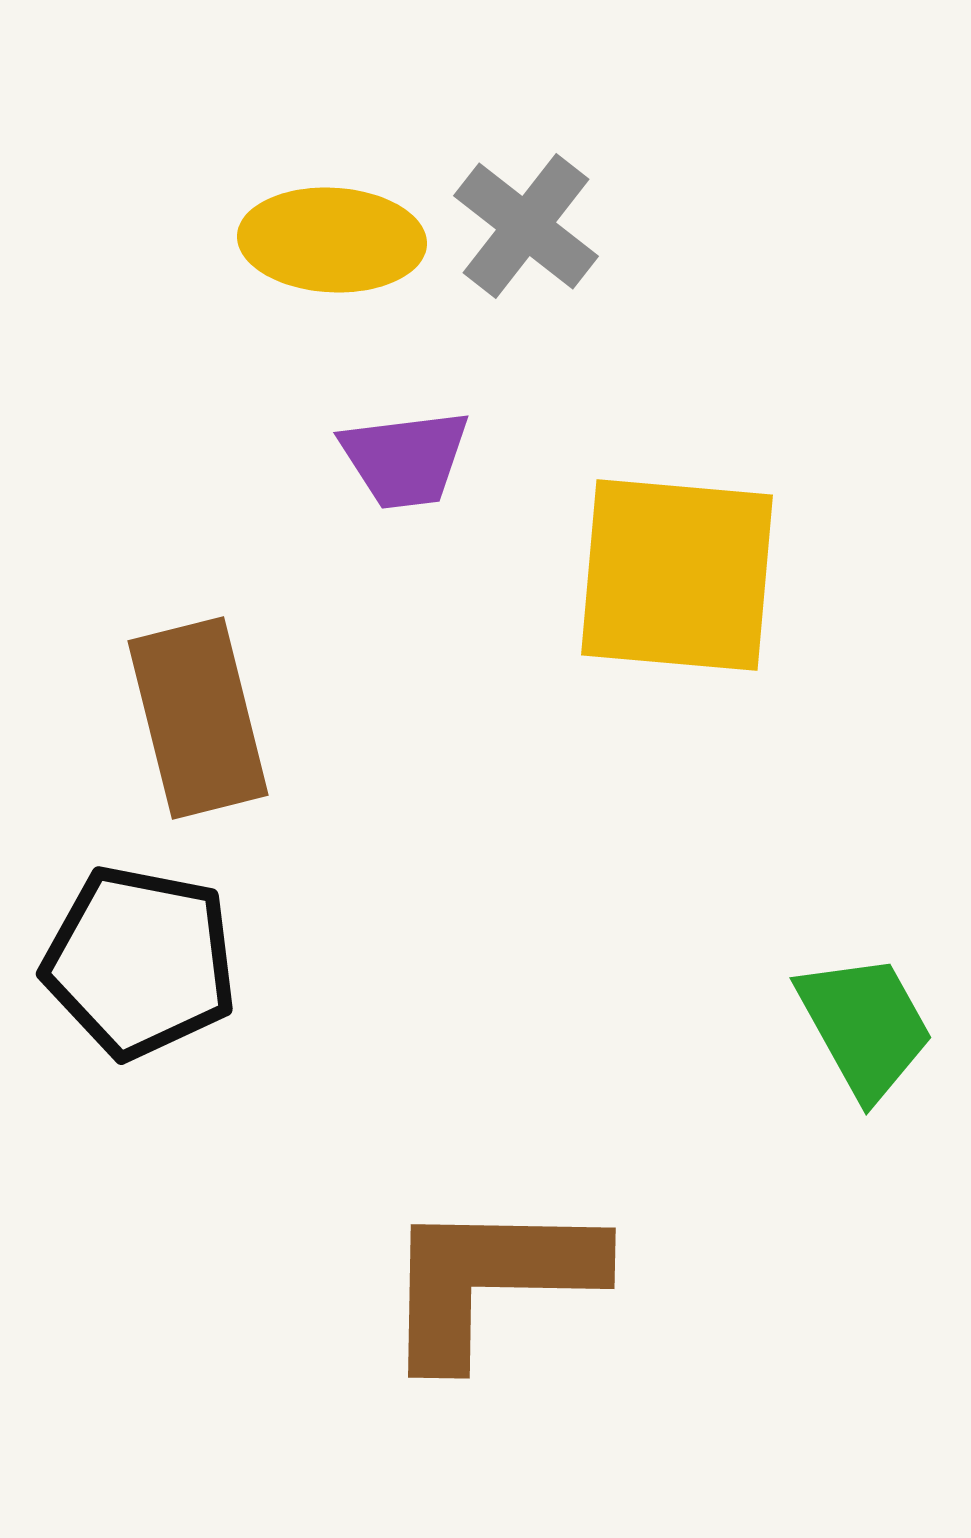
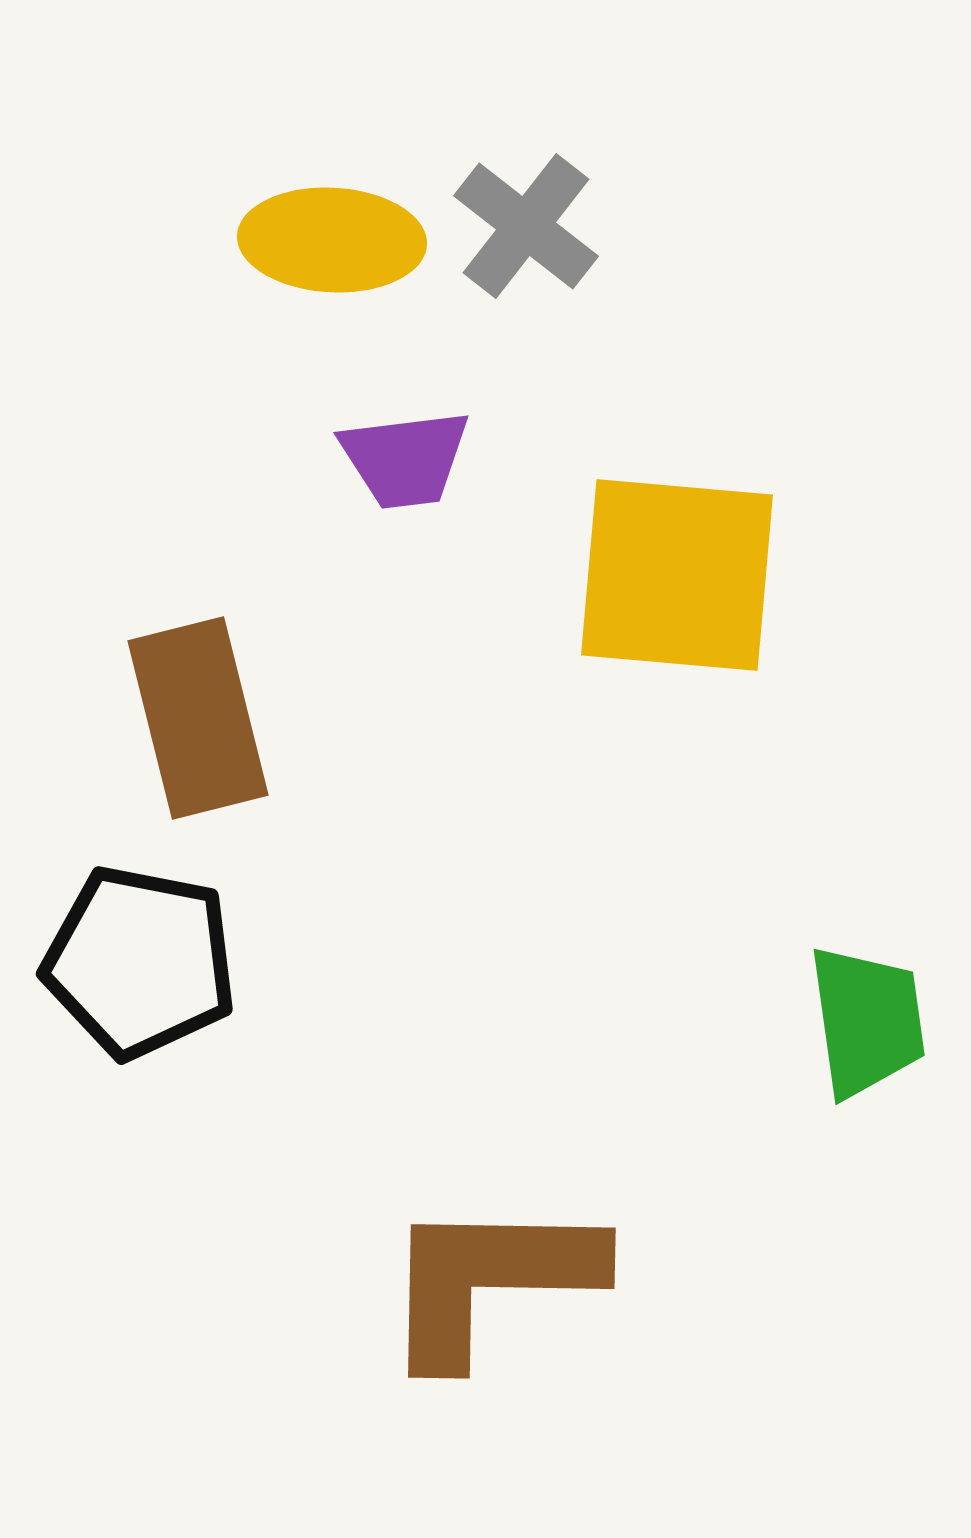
green trapezoid: moved 2 px right, 5 px up; rotated 21 degrees clockwise
